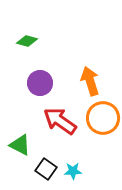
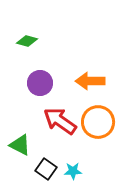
orange arrow: rotated 72 degrees counterclockwise
orange circle: moved 5 px left, 4 px down
